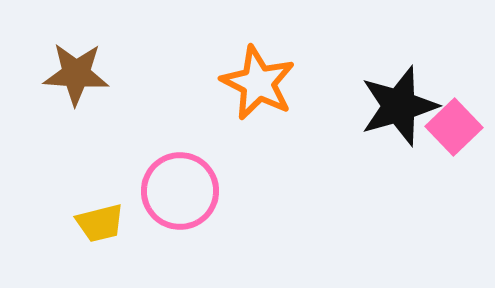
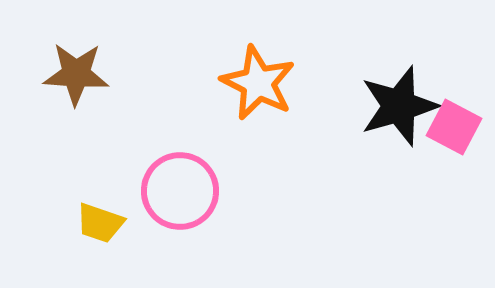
pink square: rotated 18 degrees counterclockwise
yellow trapezoid: rotated 33 degrees clockwise
